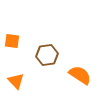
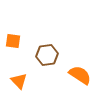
orange square: moved 1 px right
orange triangle: moved 3 px right
